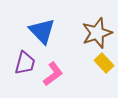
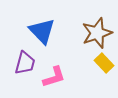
pink L-shape: moved 1 px right, 3 px down; rotated 20 degrees clockwise
